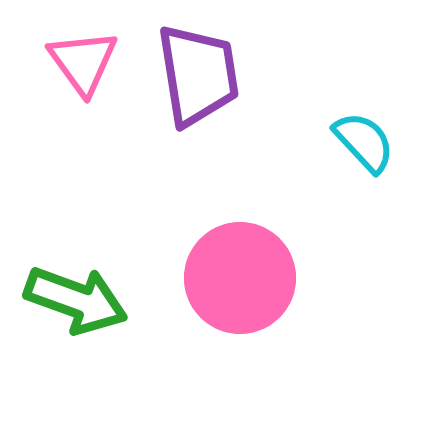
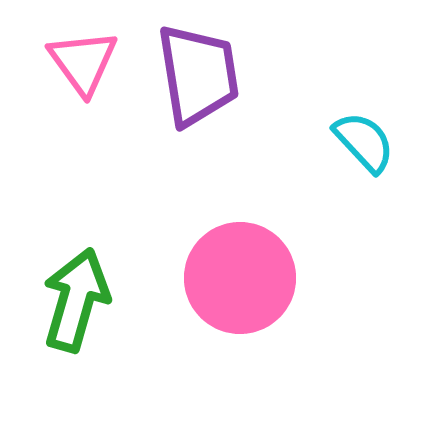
green arrow: rotated 94 degrees counterclockwise
